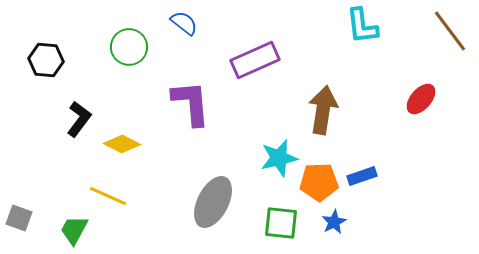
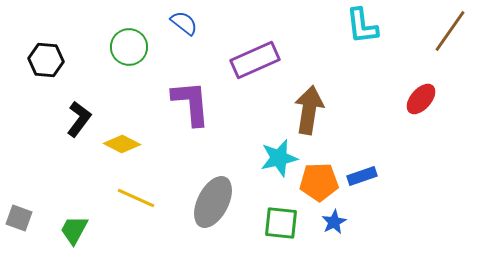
brown line: rotated 72 degrees clockwise
brown arrow: moved 14 px left
yellow line: moved 28 px right, 2 px down
